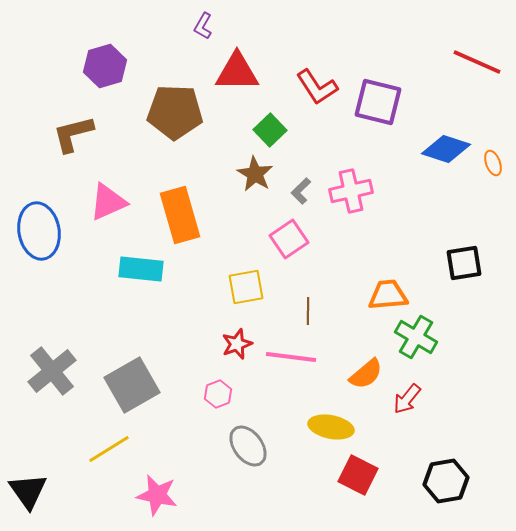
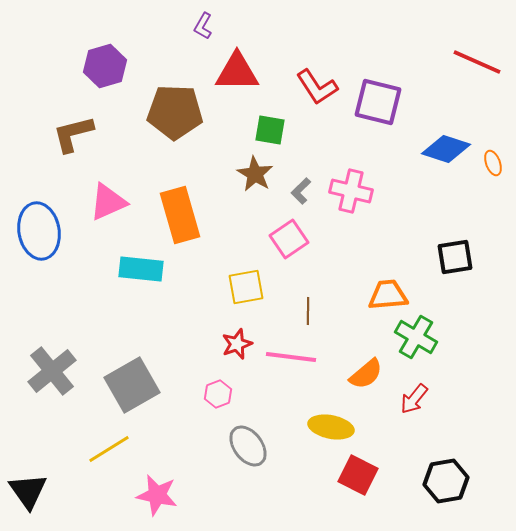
green square: rotated 36 degrees counterclockwise
pink cross: rotated 27 degrees clockwise
black square: moved 9 px left, 6 px up
red arrow: moved 7 px right
